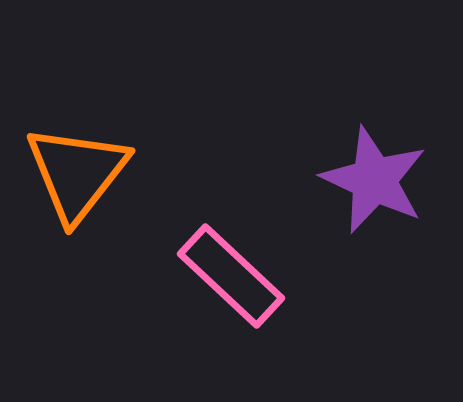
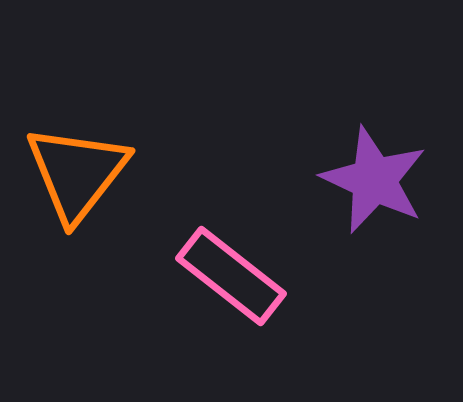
pink rectangle: rotated 5 degrees counterclockwise
